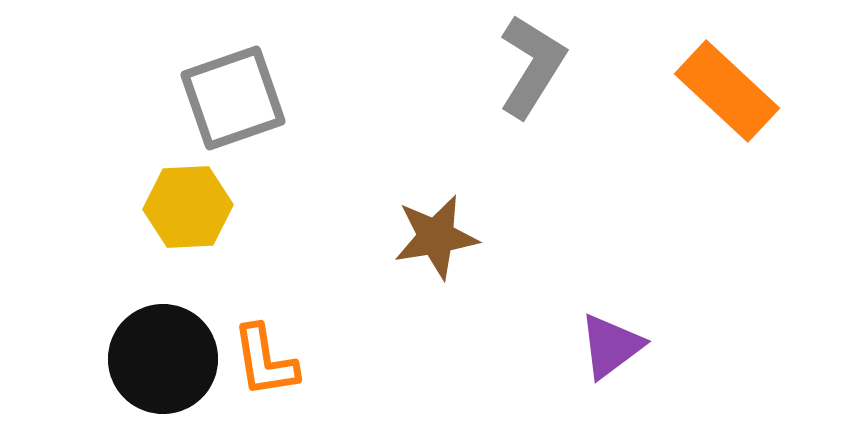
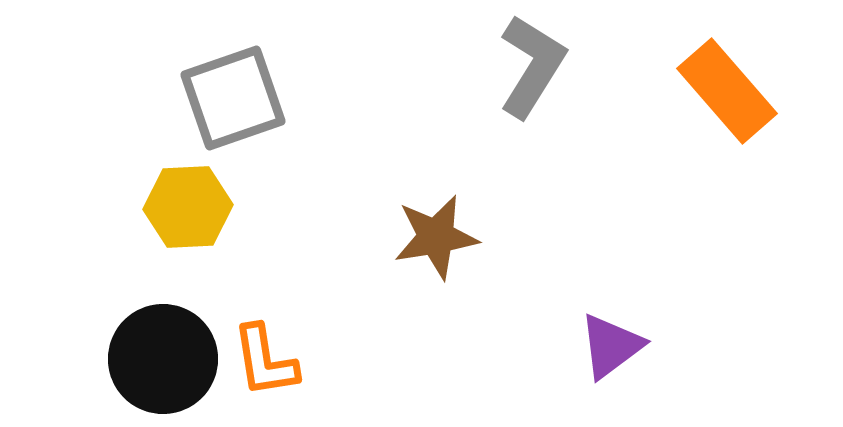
orange rectangle: rotated 6 degrees clockwise
